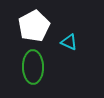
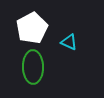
white pentagon: moved 2 px left, 2 px down
